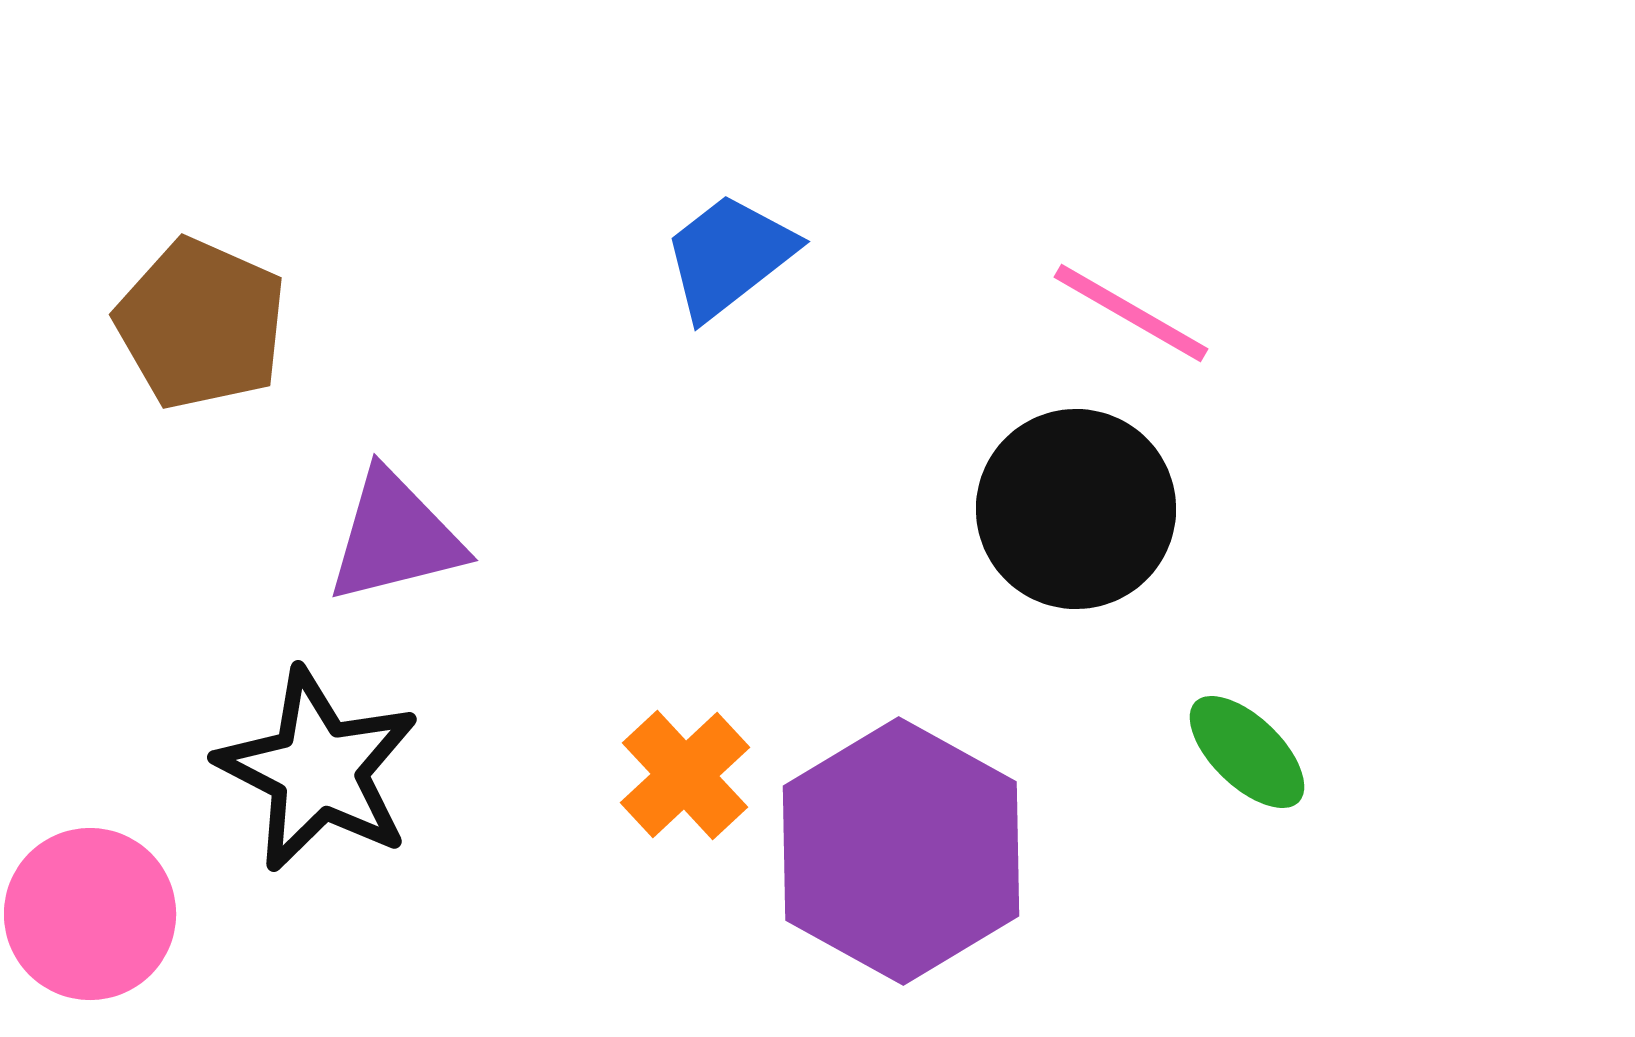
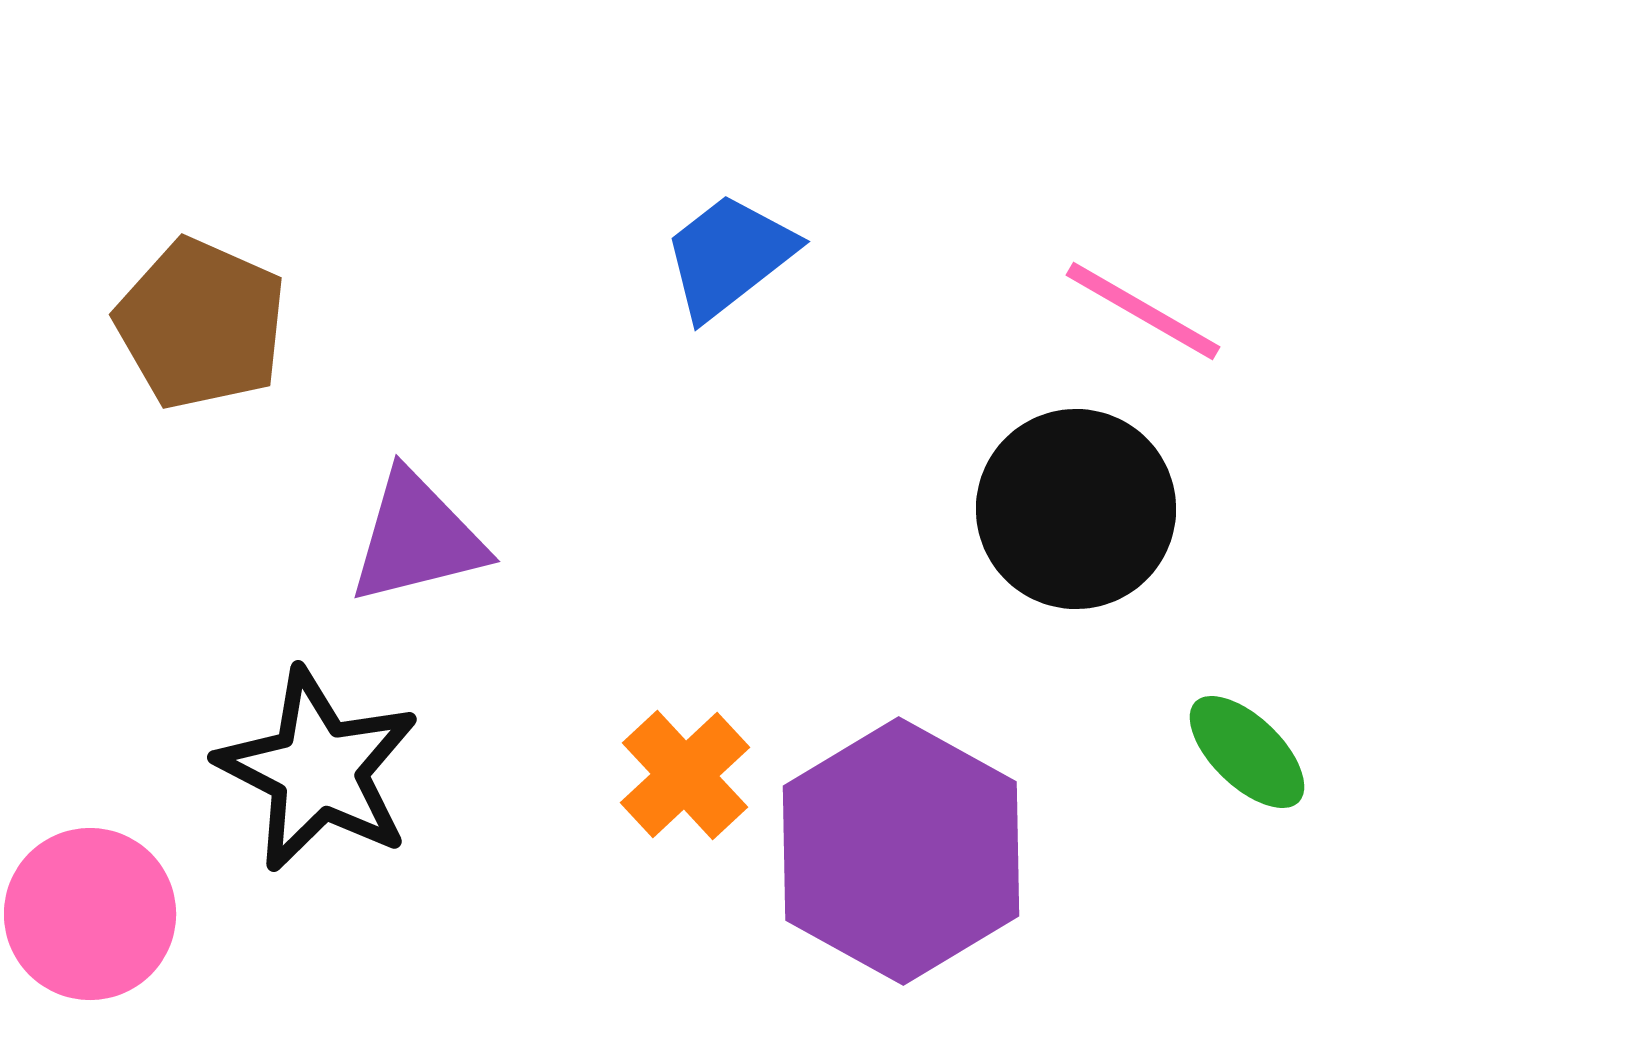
pink line: moved 12 px right, 2 px up
purple triangle: moved 22 px right, 1 px down
